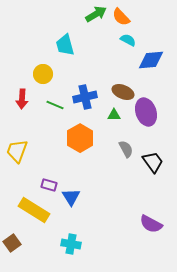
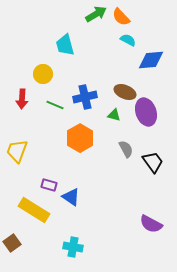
brown ellipse: moved 2 px right
green triangle: rotated 16 degrees clockwise
blue triangle: rotated 24 degrees counterclockwise
cyan cross: moved 2 px right, 3 px down
